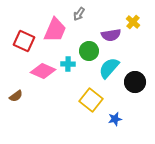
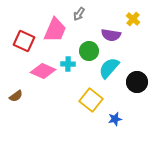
yellow cross: moved 3 px up
purple semicircle: rotated 18 degrees clockwise
black circle: moved 2 px right
